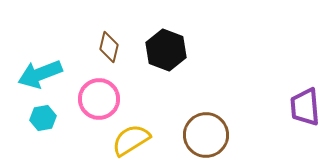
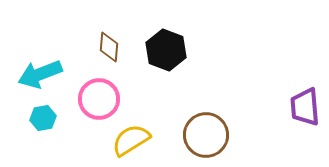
brown diamond: rotated 8 degrees counterclockwise
